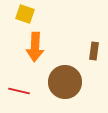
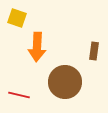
yellow square: moved 8 px left, 4 px down
orange arrow: moved 2 px right
red line: moved 4 px down
